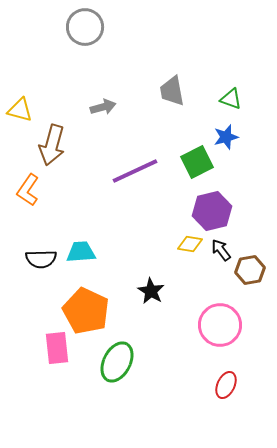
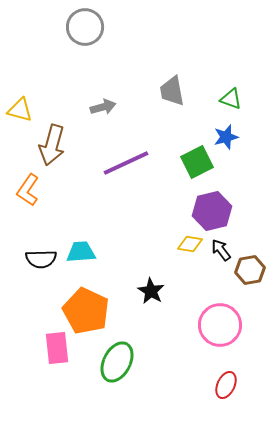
purple line: moved 9 px left, 8 px up
